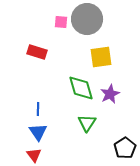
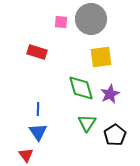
gray circle: moved 4 px right
black pentagon: moved 10 px left, 13 px up
red triangle: moved 8 px left
